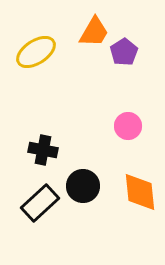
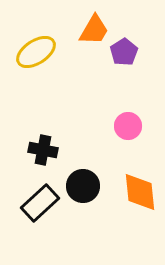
orange trapezoid: moved 2 px up
